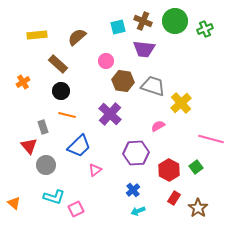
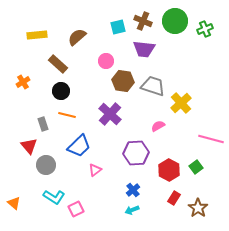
gray rectangle: moved 3 px up
cyan L-shape: rotated 15 degrees clockwise
cyan arrow: moved 6 px left, 1 px up
